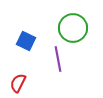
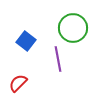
blue square: rotated 12 degrees clockwise
red semicircle: rotated 18 degrees clockwise
